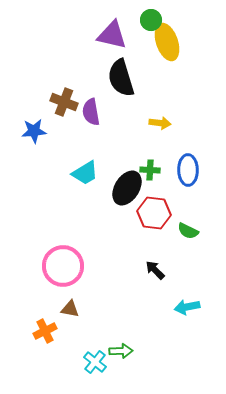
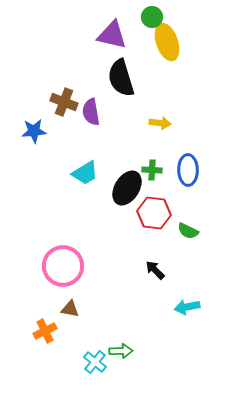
green circle: moved 1 px right, 3 px up
green cross: moved 2 px right
